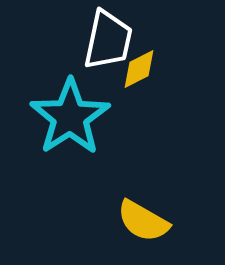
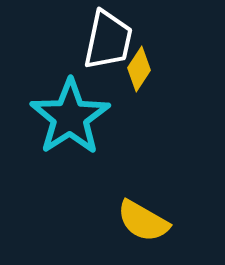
yellow diamond: rotated 30 degrees counterclockwise
